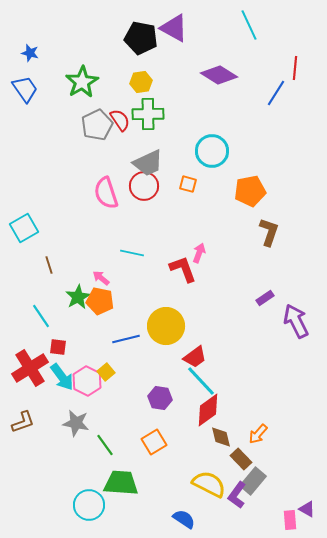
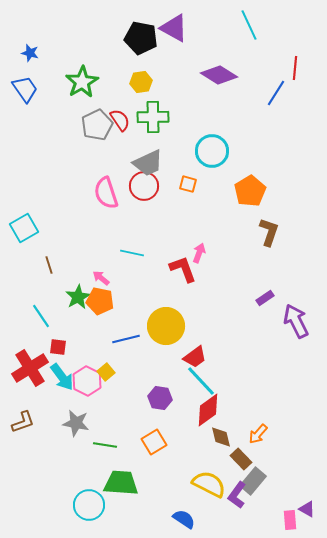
green cross at (148, 114): moved 5 px right, 3 px down
orange pentagon at (250, 191): rotated 20 degrees counterclockwise
green line at (105, 445): rotated 45 degrees counterclockwise
